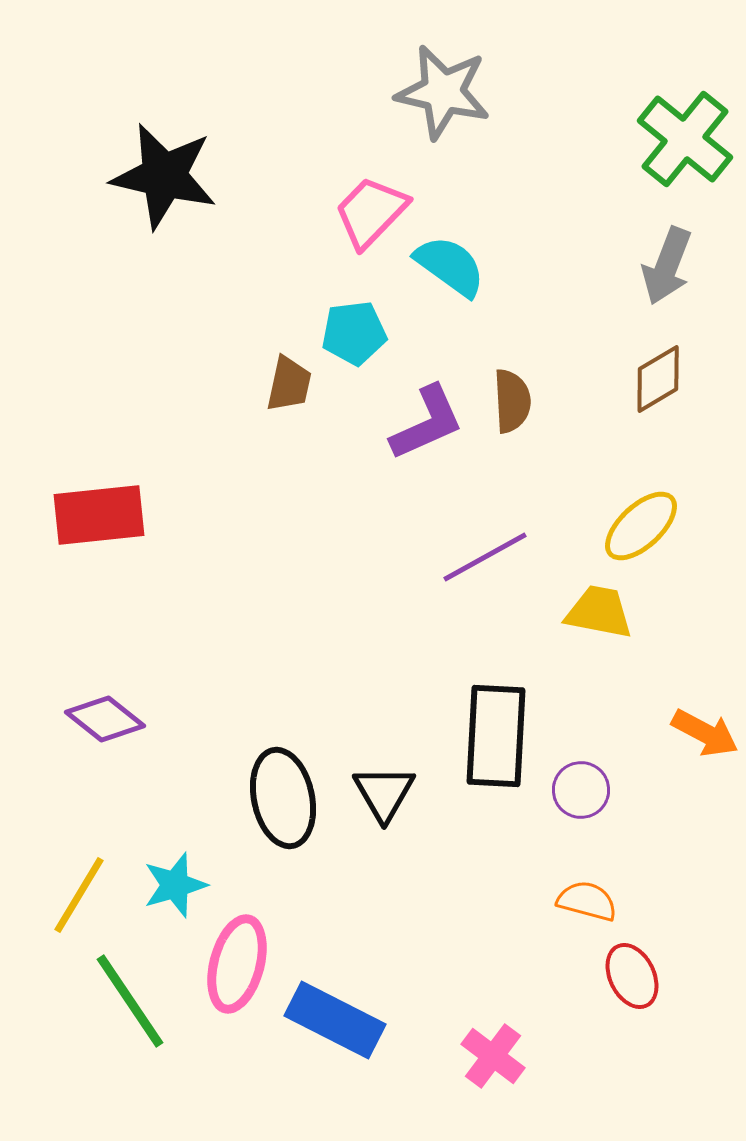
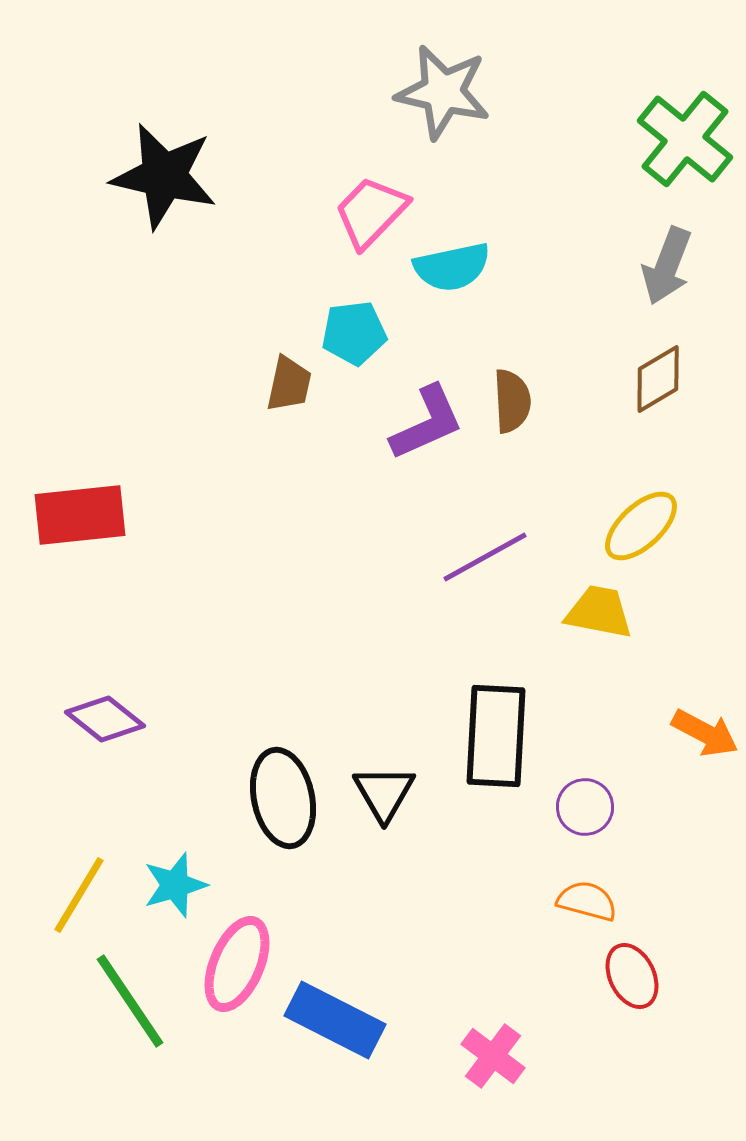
cyan semicircle: moved 2 px right, 1 px down; rotated 132 degrees clockwise
red rectangle: moved 19 px left
purple circle: moved 4 px right, 17 px down
pink ellipse: rotated 8 degrees clockwise
